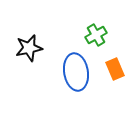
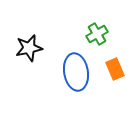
green cross: moved 1 px right, 1 px up
